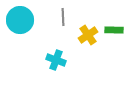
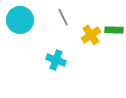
gray line: rotated 24 degrees counterclockwise
yellow cross: moved 3 px right
